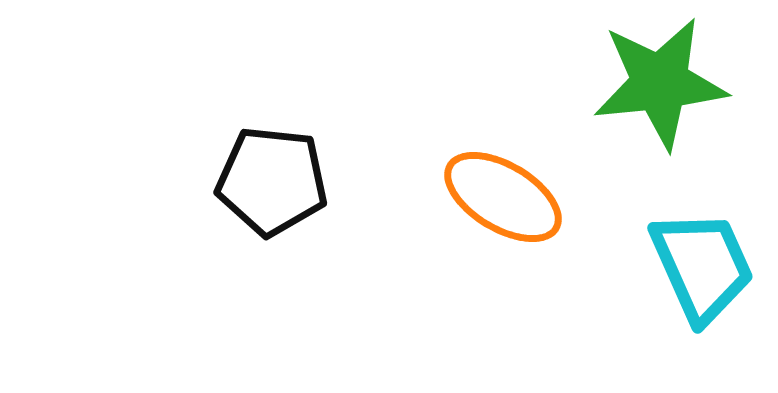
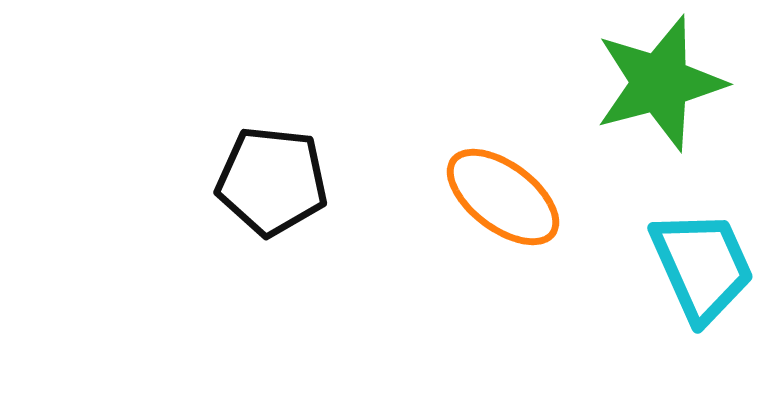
green star: rotated 9 degrees counterclockwise
orange ellipse: rotated 6 degrees clockwise
